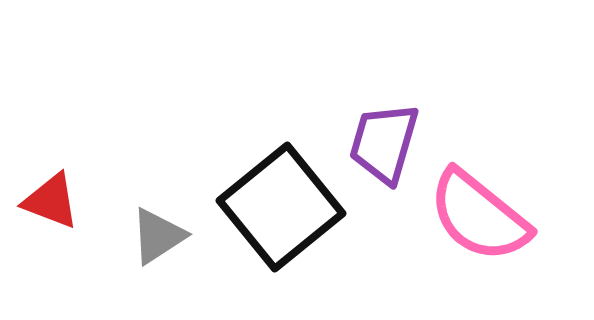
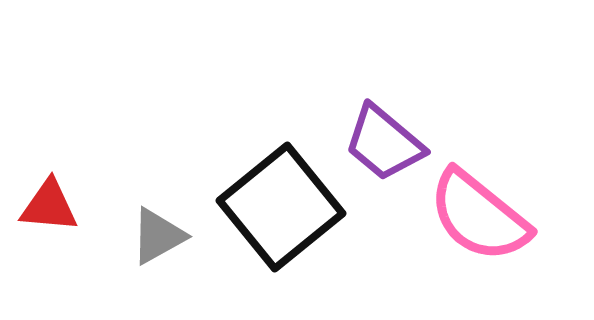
purple trapezoid: rotated 66 degrees counterclockwise
red triangle: moved 2 px left, 5 px down; rotated 16 degrees counterclockwise
gray triangle: rotated 4 degrees clockwise
